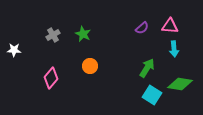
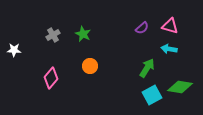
pink triangle: rotated 12 degrees clockwise
cyan arrow: moved 5 px left; rotated 105 degrees clockwise
green diamond: moved 3 px down
cyan square: rotated 30 degrees clockwise
